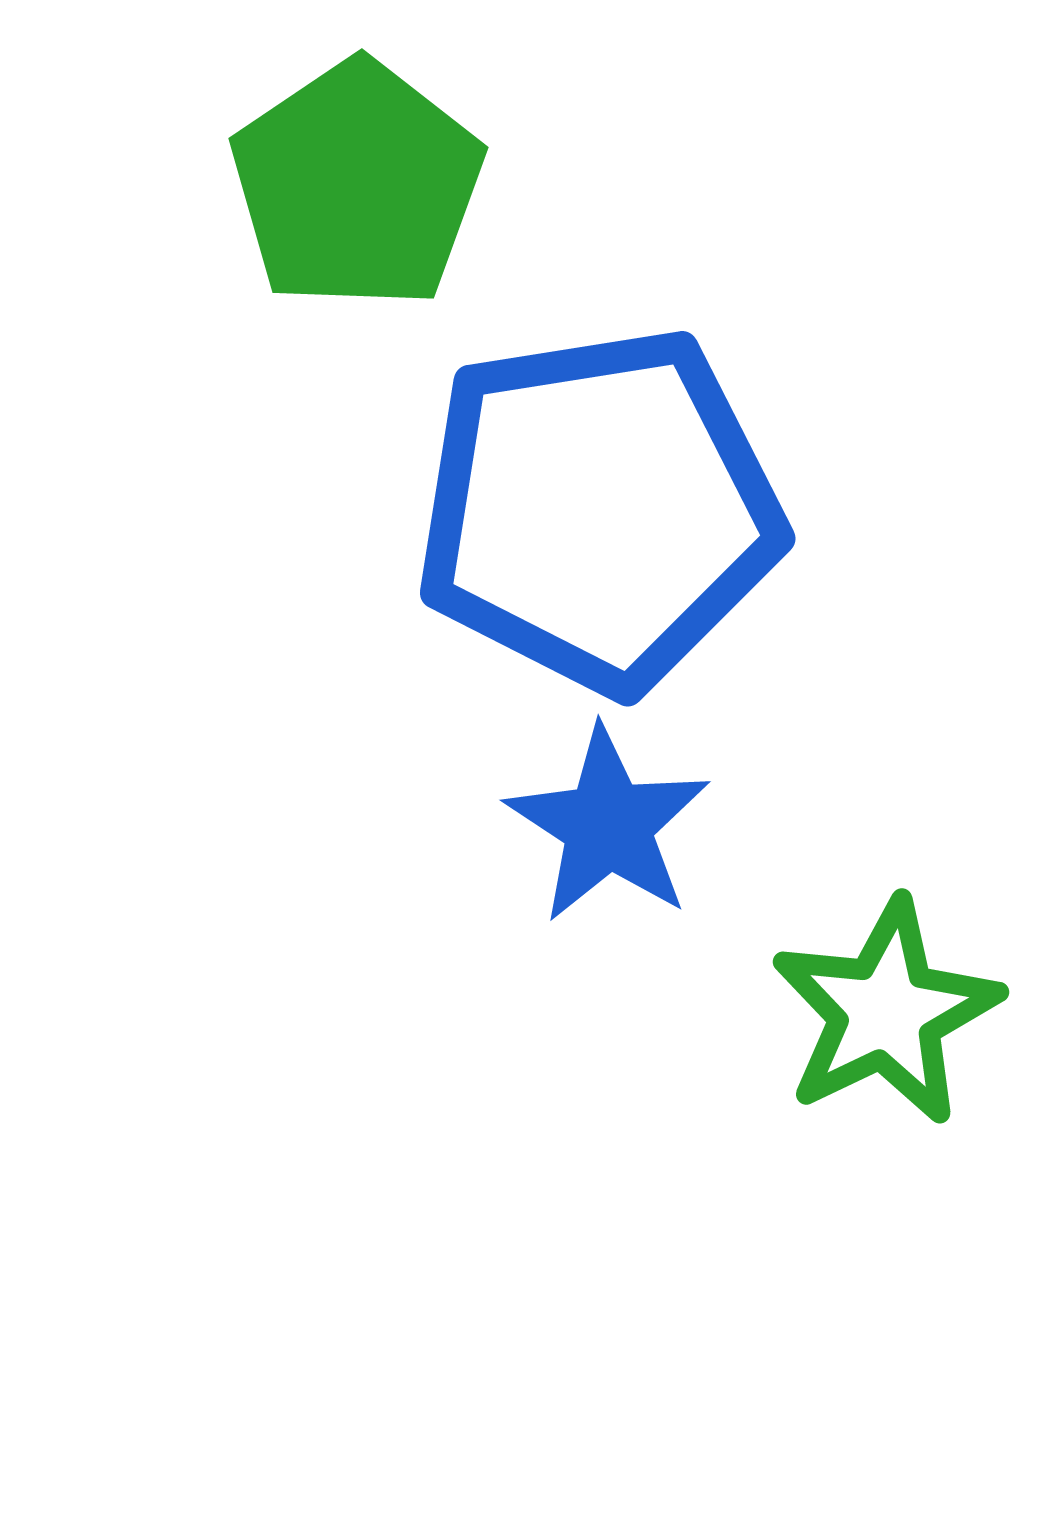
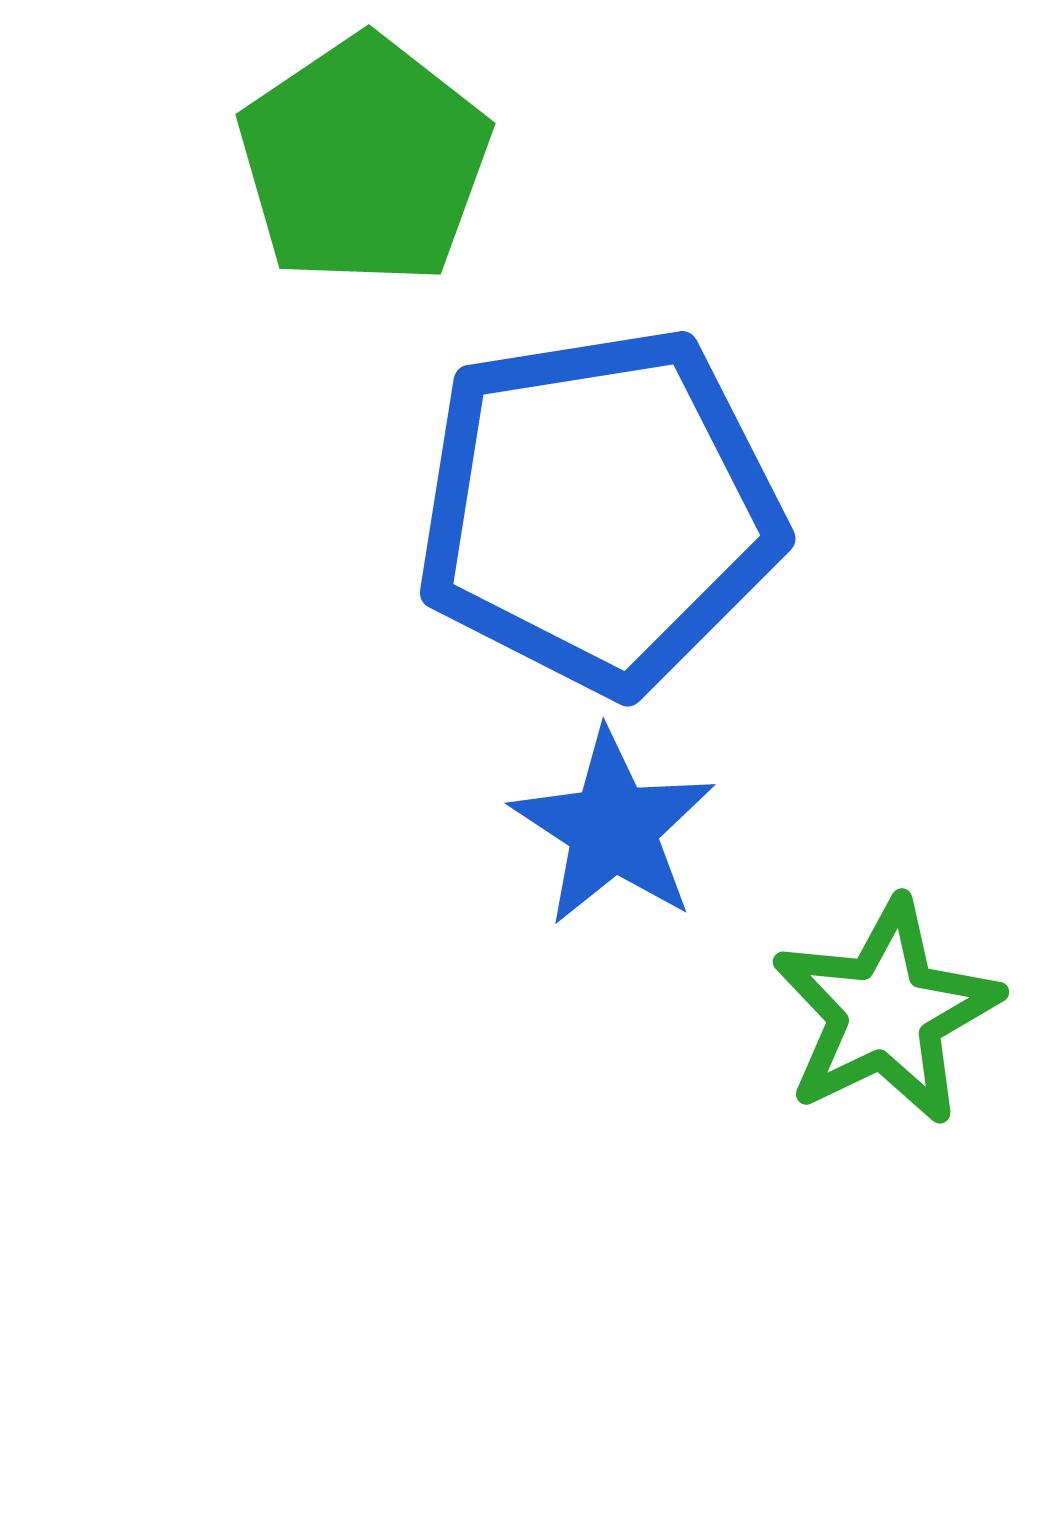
green pentagon: moved 7 px right, 24 px up
blue star: moved 5 px right, 3 px down
